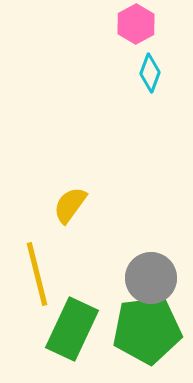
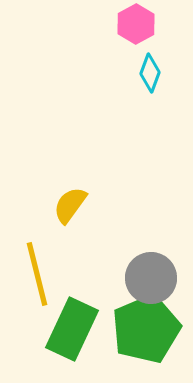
green pentagon: moved 1 px left, 1 px up; rotated 16 degrees counterclockwise
